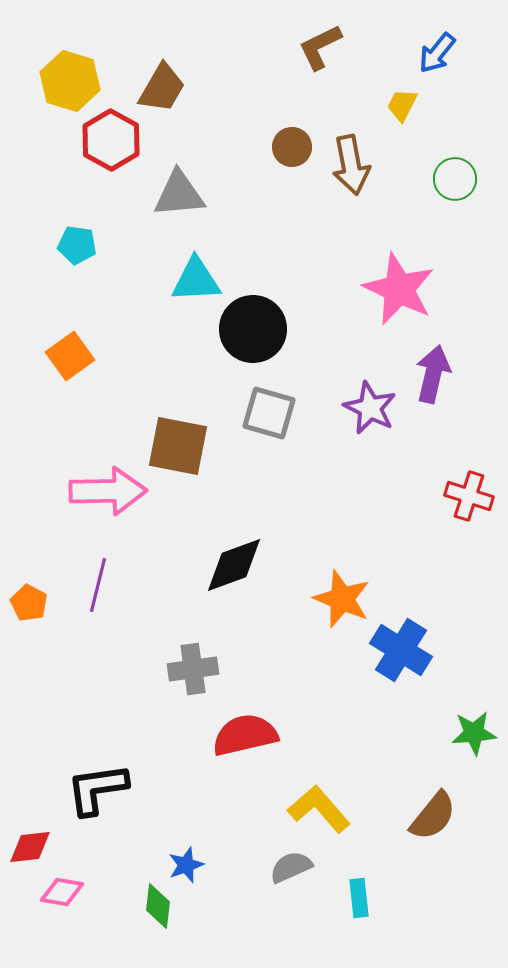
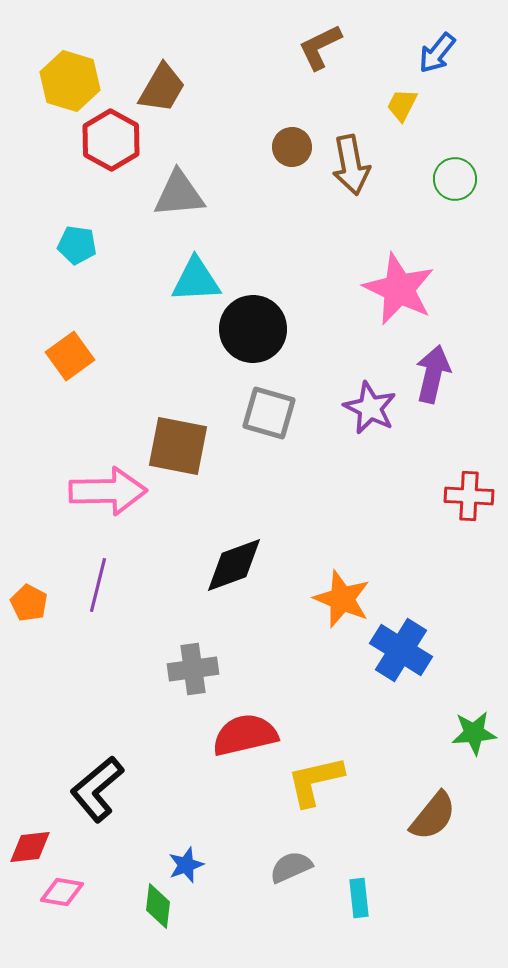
red cross: rotated 15 degrees counterclockwise
black L-shape: rotated 32 degrees counterclockwise
yellow L-shape: moved 4 px left, 28 px up; rotated 62 degrees counterclockwise
